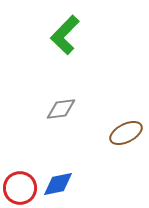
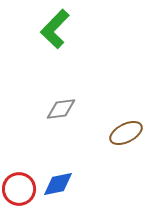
green L-shape: moved 10 px left, 6 px up
red circle: moved 1 px left, 1 px down
